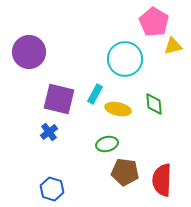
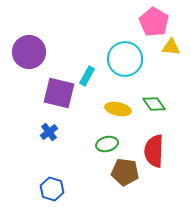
yellow triangle: moved 2 px left, 1 px down; rotated 18 degrees clockwise
cyan rectangle: moved 8 px left, 18 px up
purple square: moved 6 px up
green diamond: rotated 30 degrees counterclockwise
red semicircle: moved 8 px left, 29 px up
